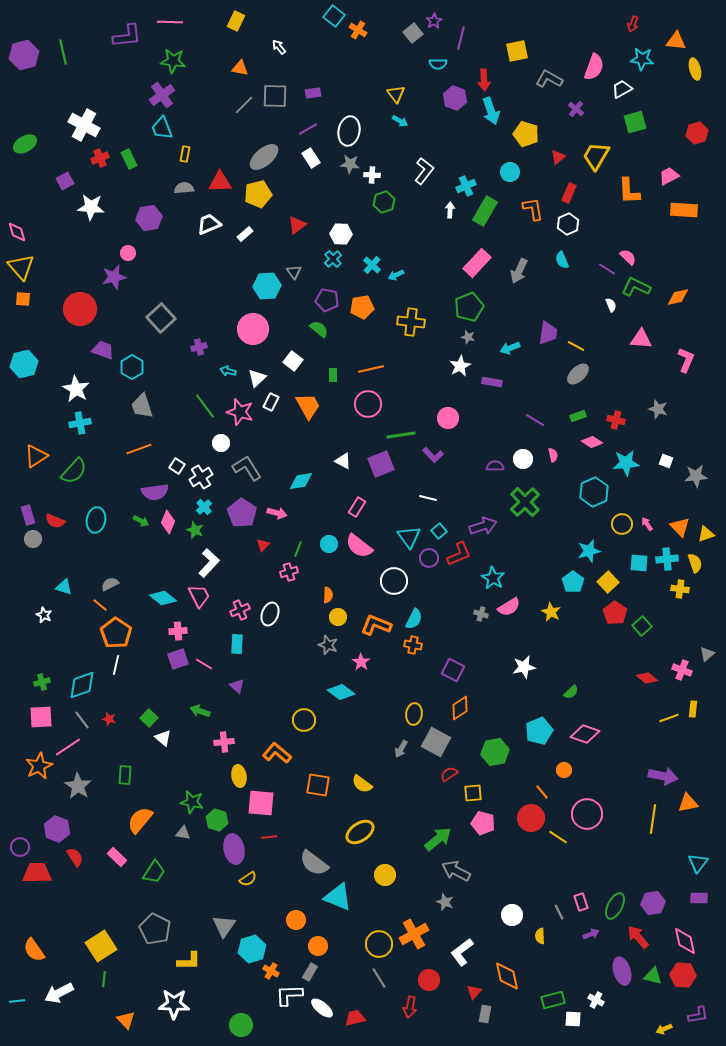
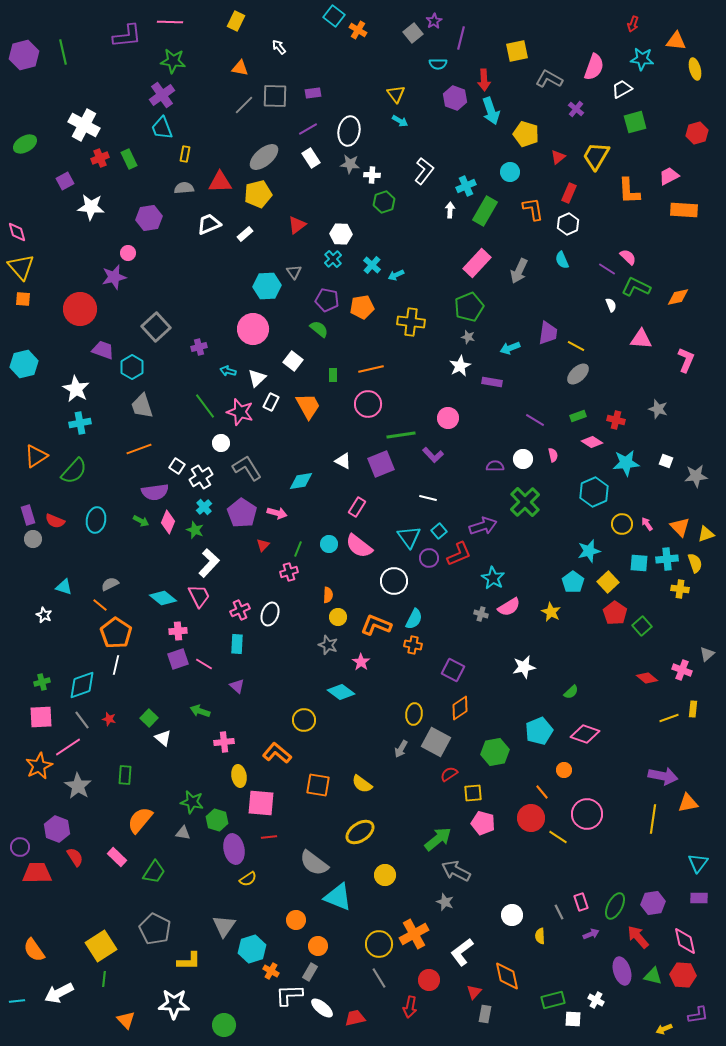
gray square at (161, 318): moved 5 px left, 9 px down
green circle at (241, 1025): moved 17 px left
